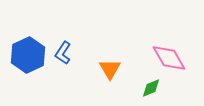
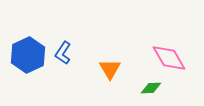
green diamond: rotated 20 degrees clockwise
